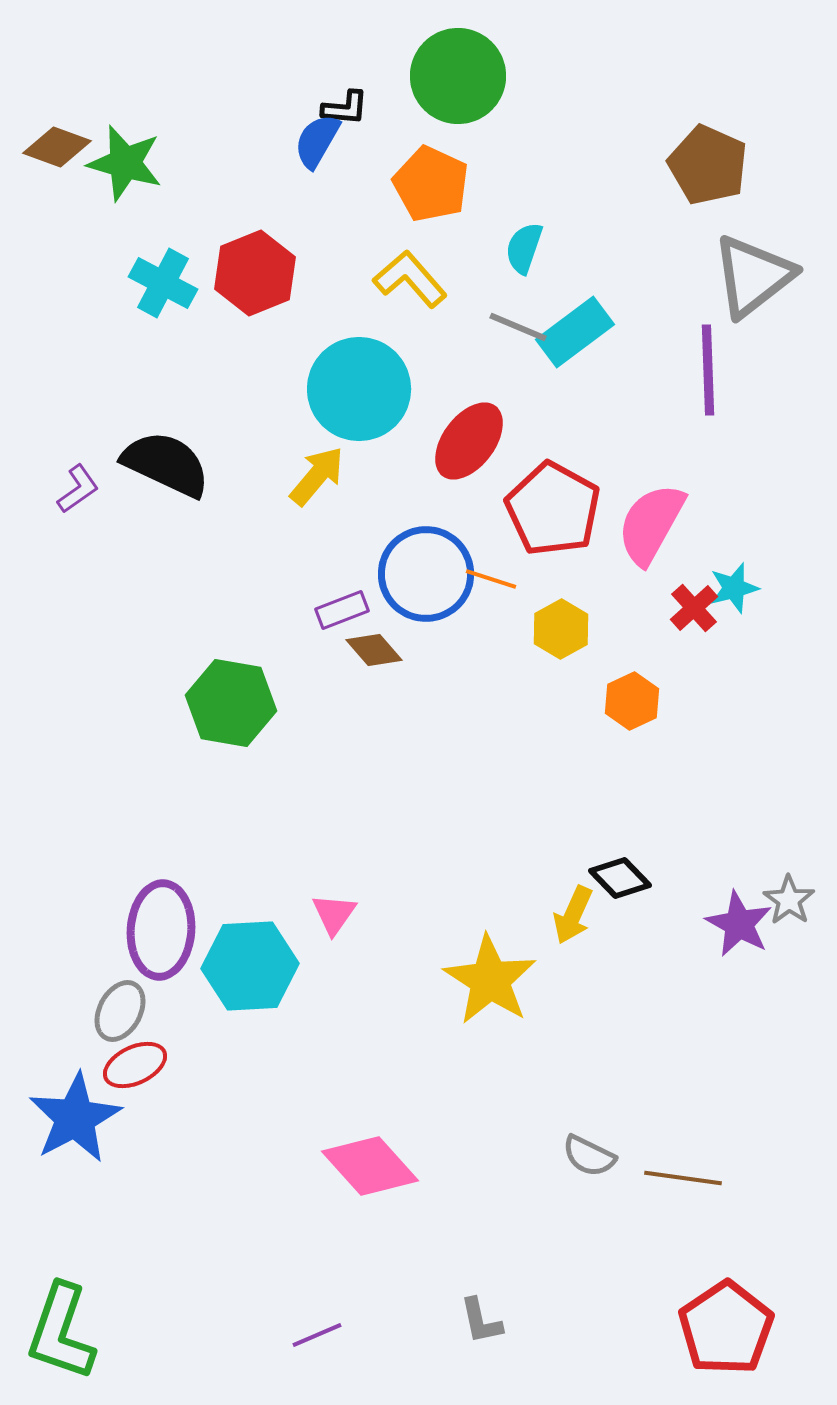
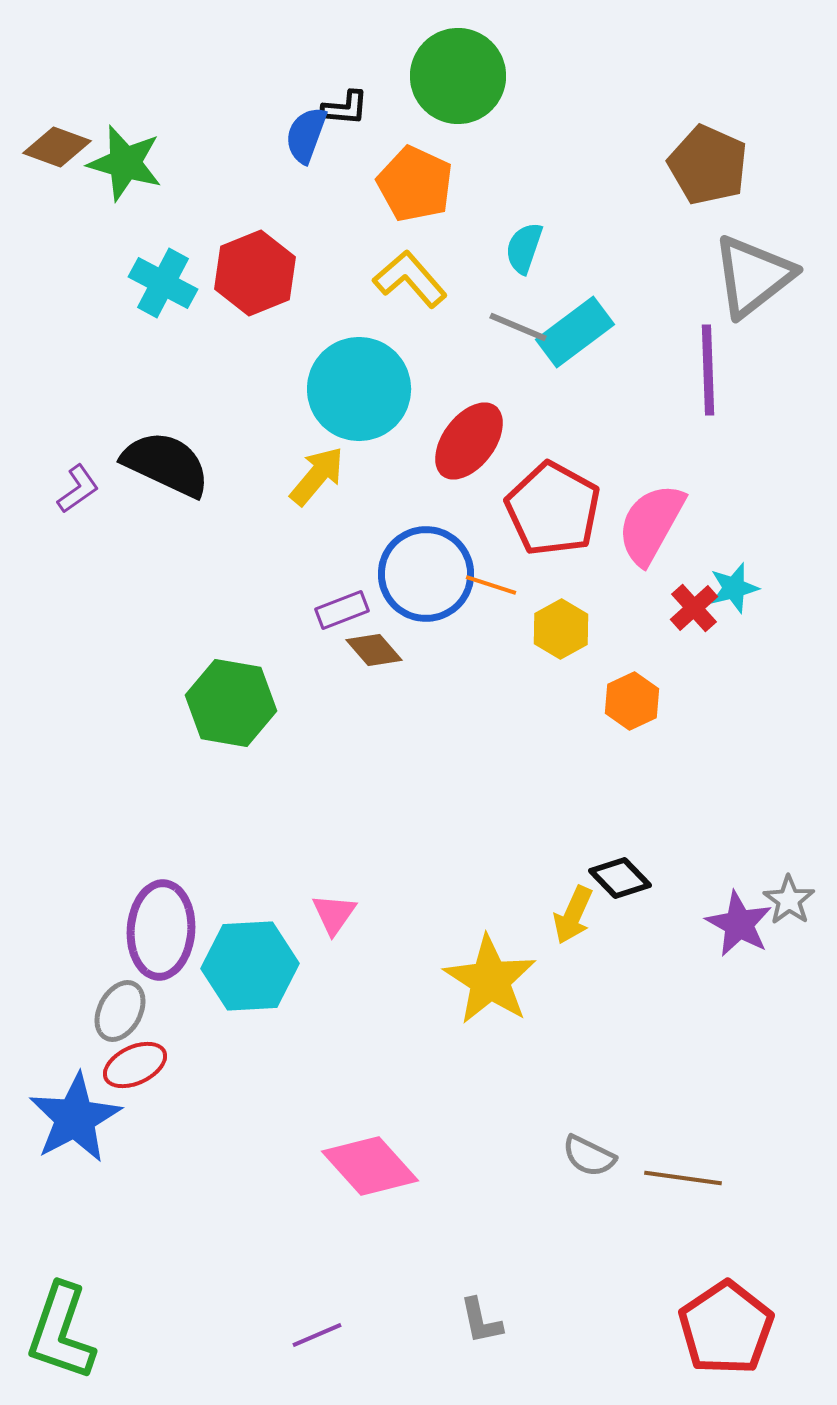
blue semicircle at (317, 141): moved 11 px left, 6 px up; rotated 10 degrees counterclockwise
orange pentagon at (431, 184): moved 16 px left
orange line at (491, 579): moved 6 px down
